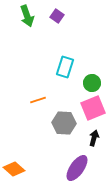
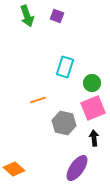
purple square: rotated 16 degrees counterclockwise
gray hexagon: rotated 10 degrees clockwise
black arrow: rotated 21 degrees counterclockwise
